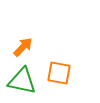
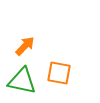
orange arrow: moved 2 px right, 1 px up
